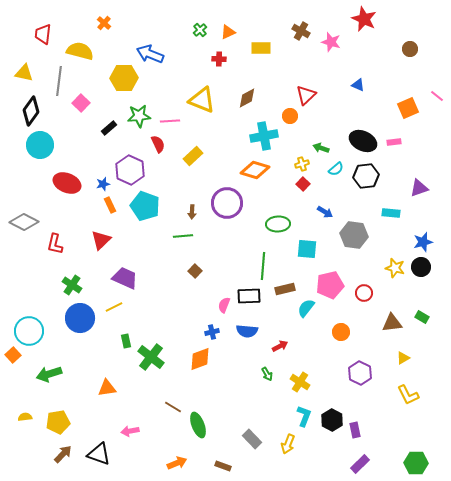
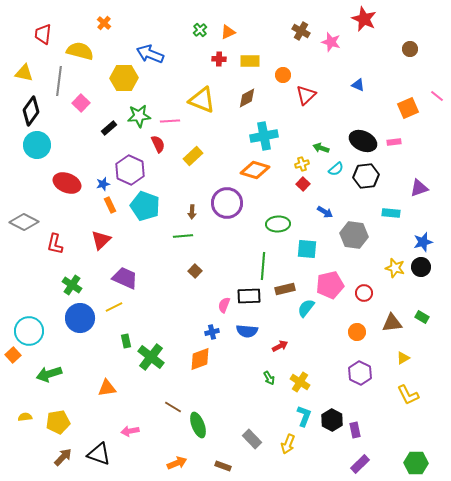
yellow rectangle at (261, 48): moved 11 px left, 13 px down
orange circle at (290, 116): moved 7 px left, 41 px up
cyan circle at (40, 145): moved 3 px left
orange circle at (341, 332): moved 16 px right
green arrow at (267, 374): moved 2 px right, 4 px down
brown arrow at (63, 454): moved 3 px down
